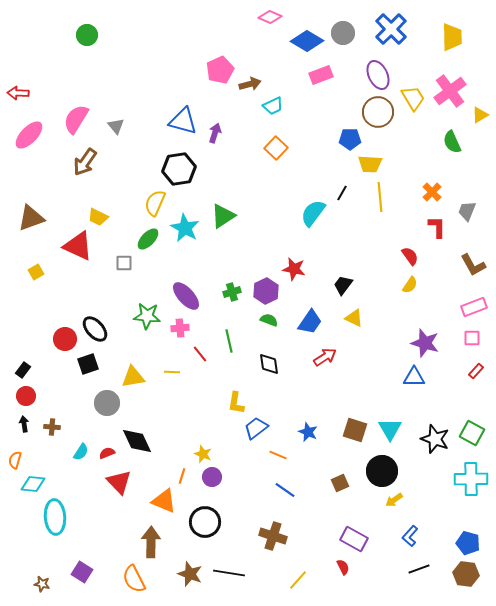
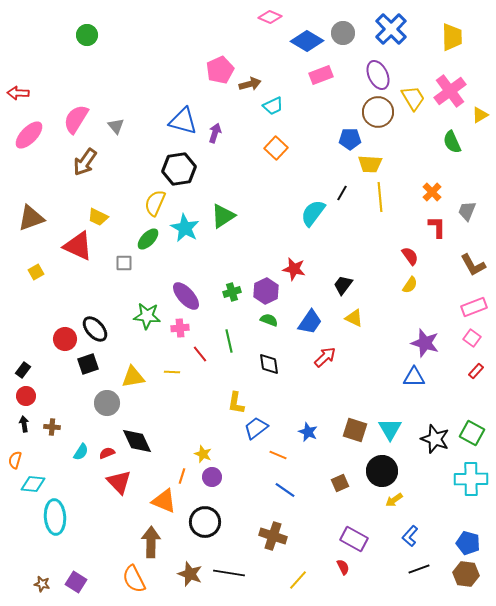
pink square at (472, 338): rotated 36 degrees clockwise
red arrow at (325, 357): rotated 10 degrees counterclockwise
purple square at (82, 572): moved 6 px left, 10 px down
